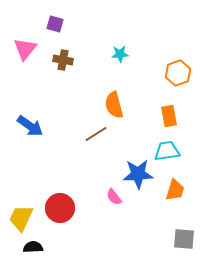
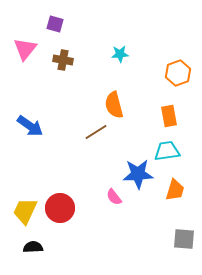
brown line: moved 2 px up
yellow trapezoid: moved 4 px right, 7 px up
